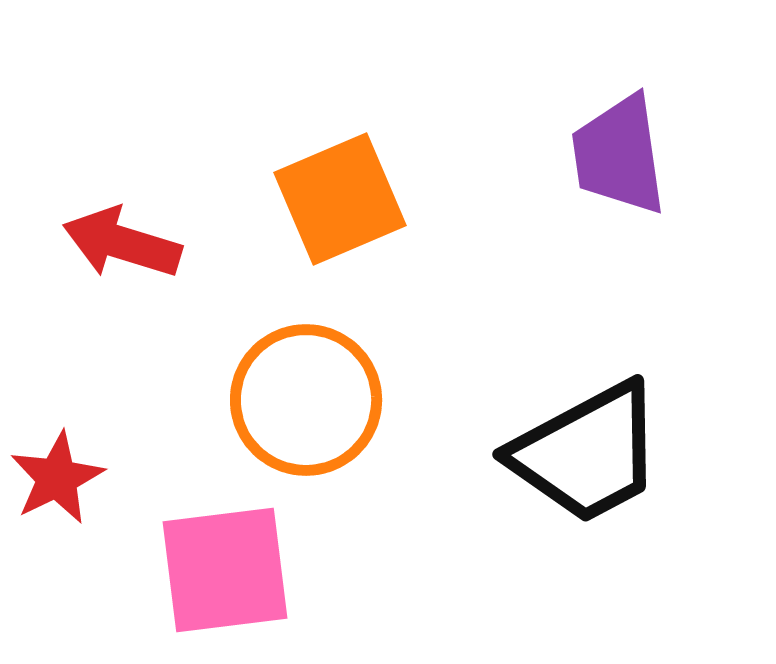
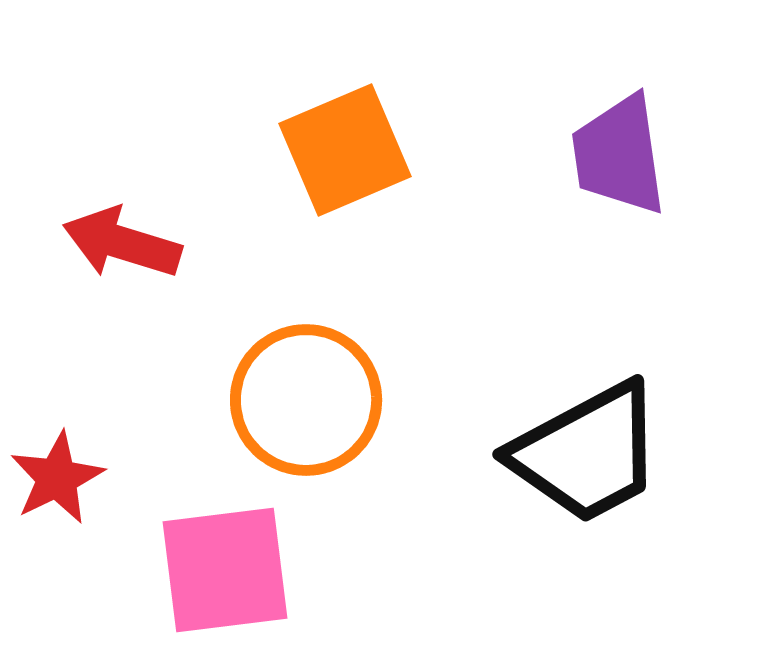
orange square: moved 5 px right, 49 px up
